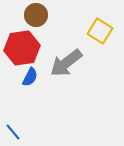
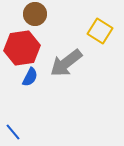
brown circle: moved 1 px left, 1 px up
